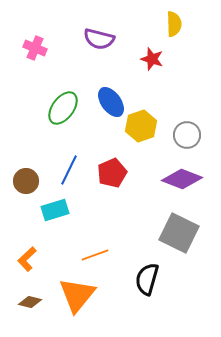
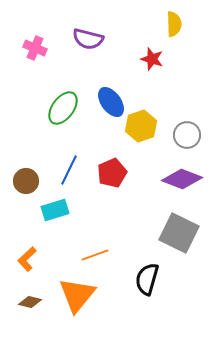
purple semicircle: moved 11 px left
